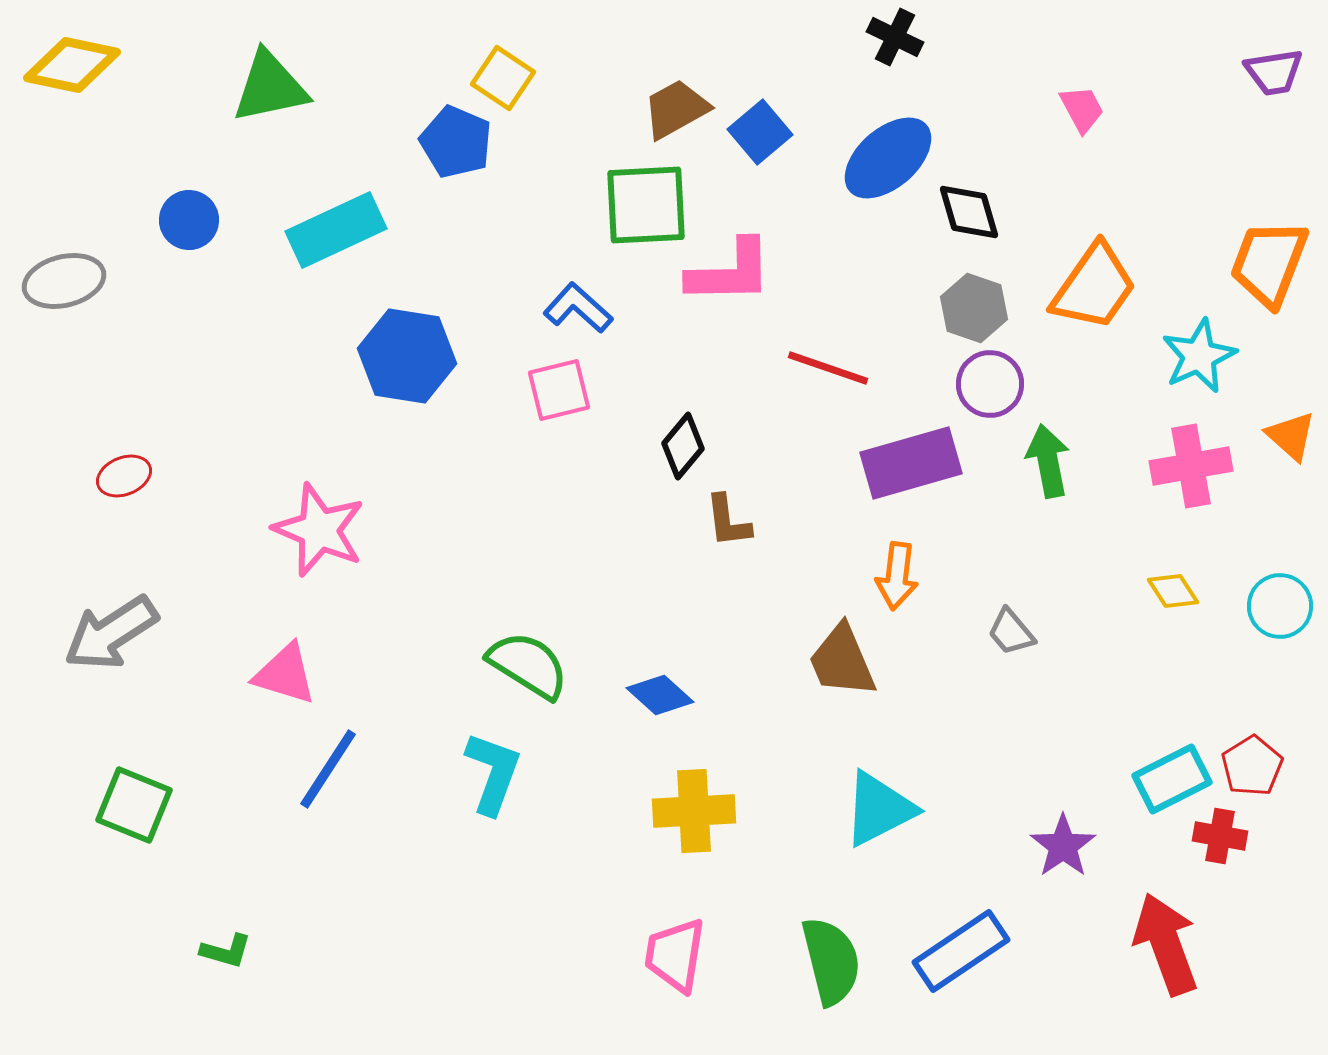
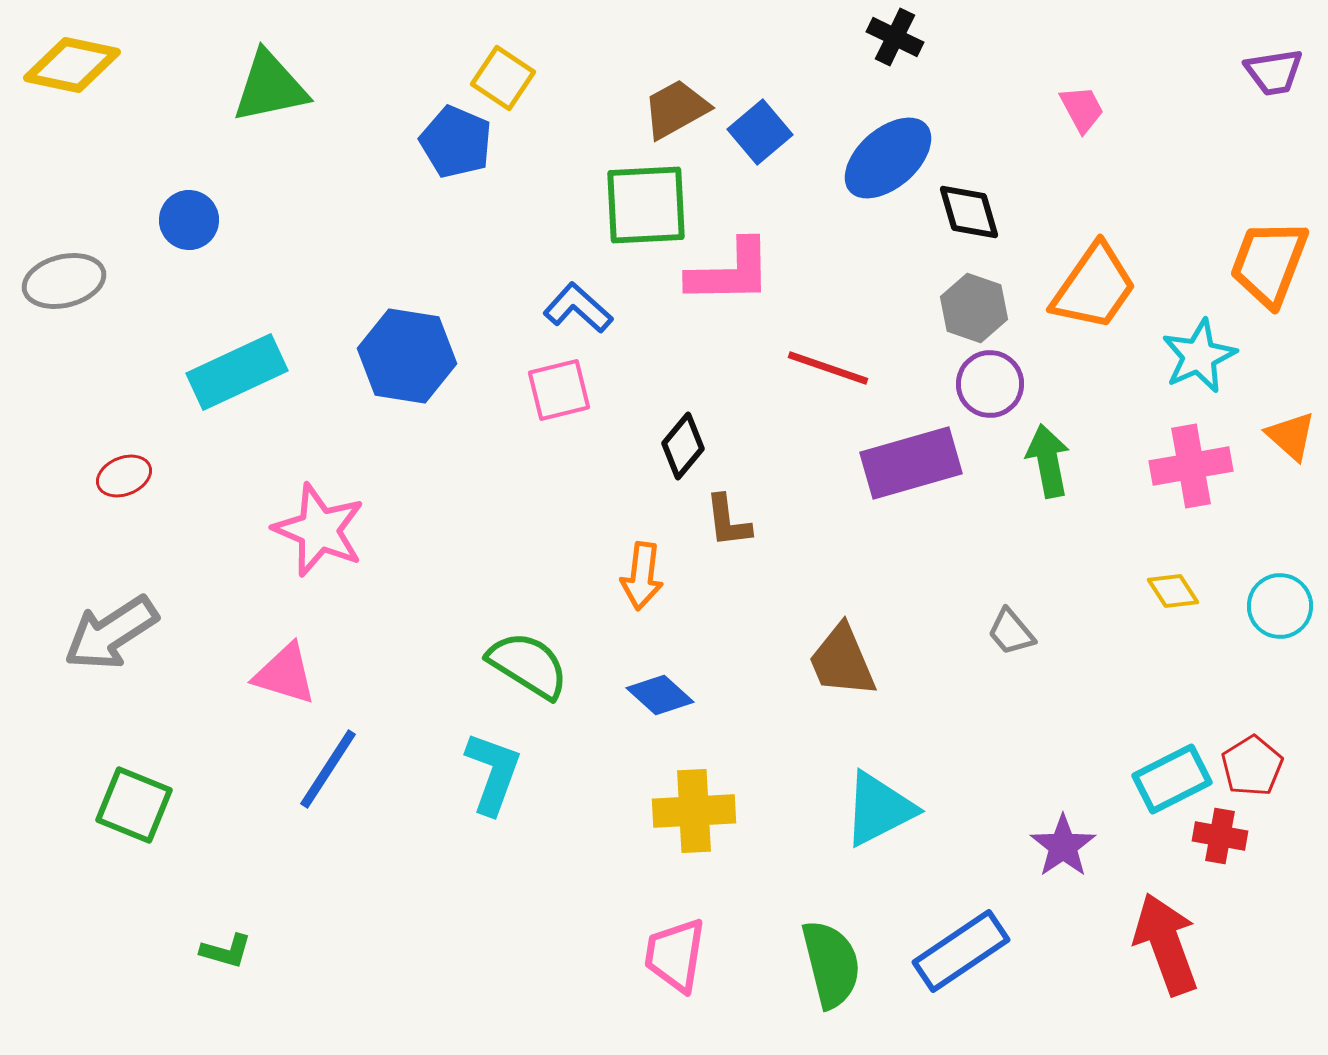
cyan rectangle at (336, 230): moved 99 px left, 142 px down
orange arrow at (897, 576): moved 255 px left
green semicircle at (831, 961): moved 3 px down
